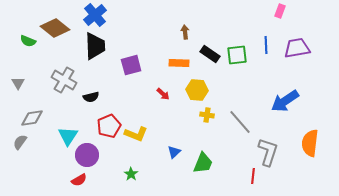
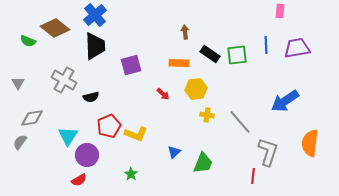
pink rectangle: rotated 16 degrees counterclockwise
yellow hexagon: moved 1 px left, 1 px up; rotated 10 degrees counterclockwise
